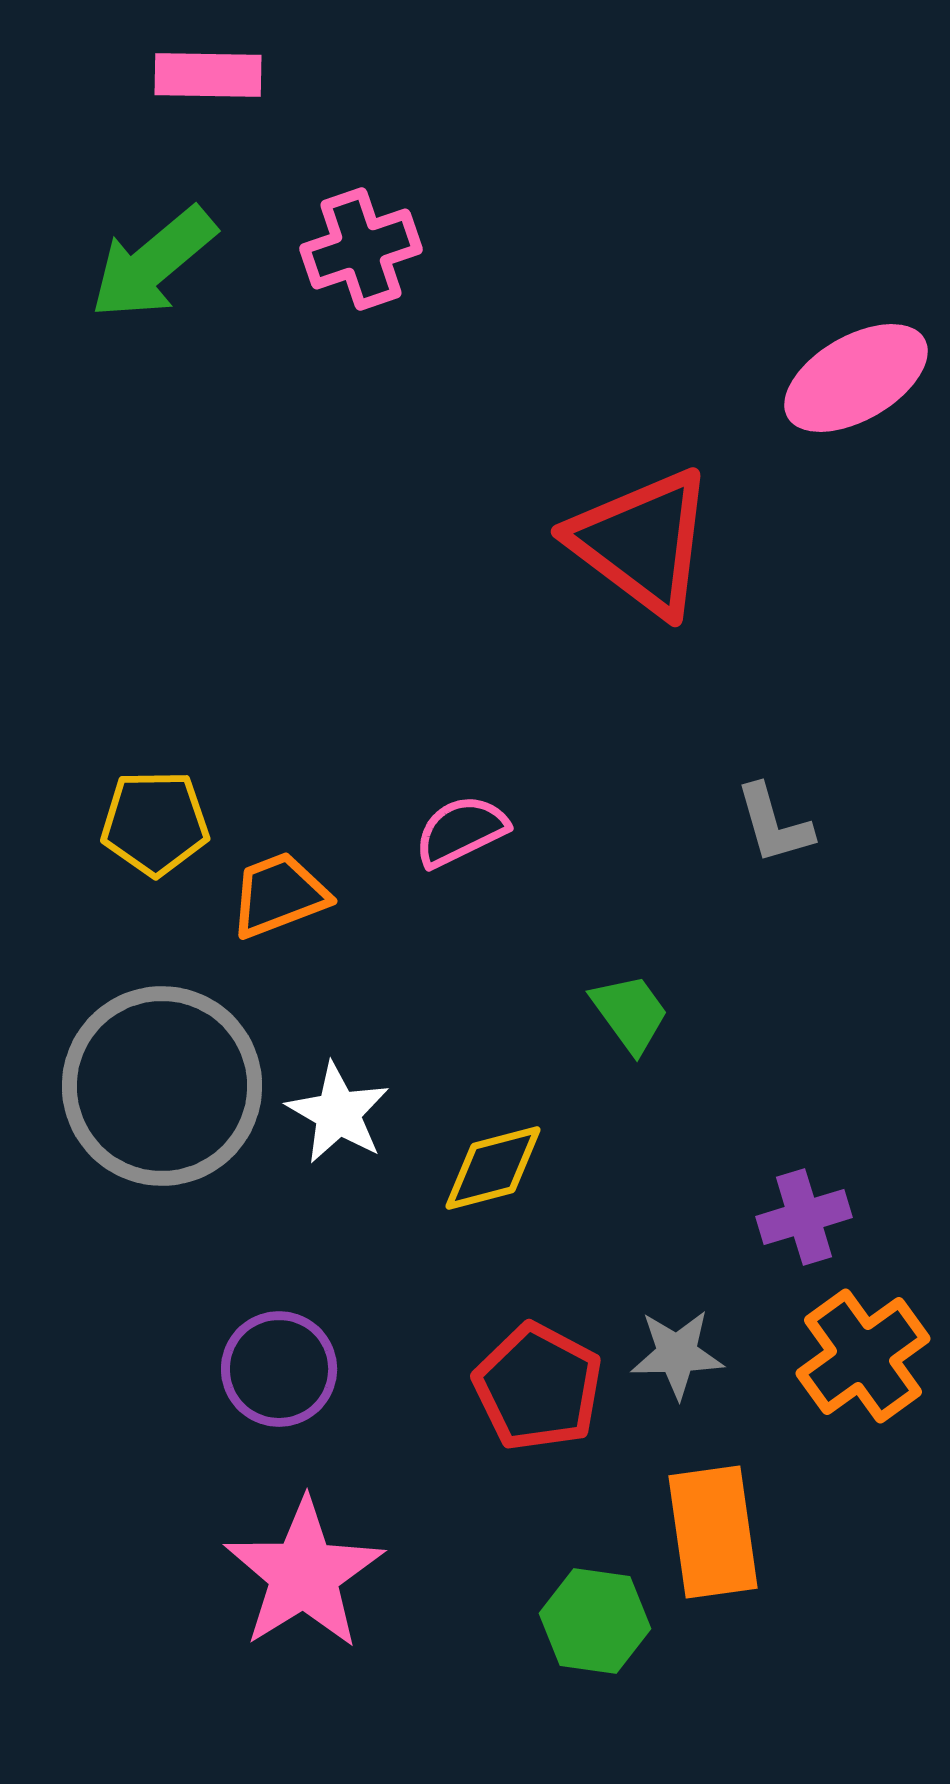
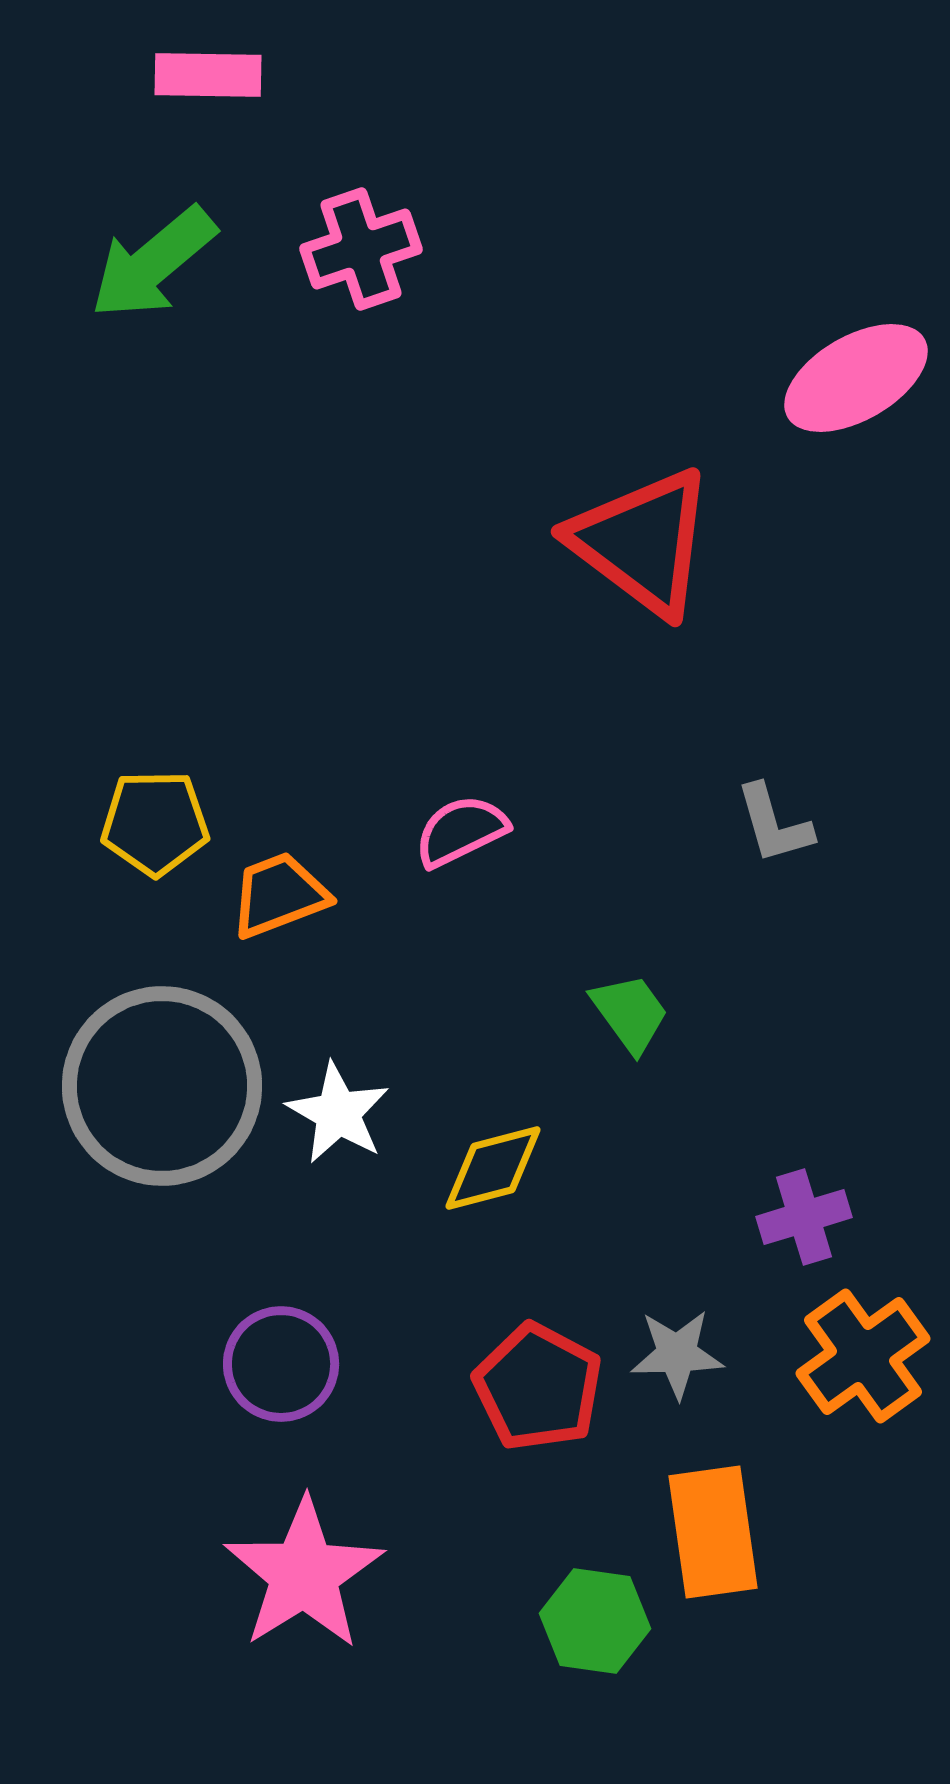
purple circle: moved 2 px right, 5 px up
